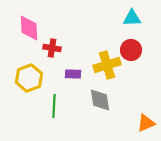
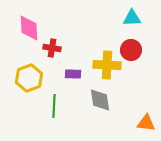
yellow cross: rotated 20 degrees clockwise
orange triangle: rotated 30 degrees clockwise
